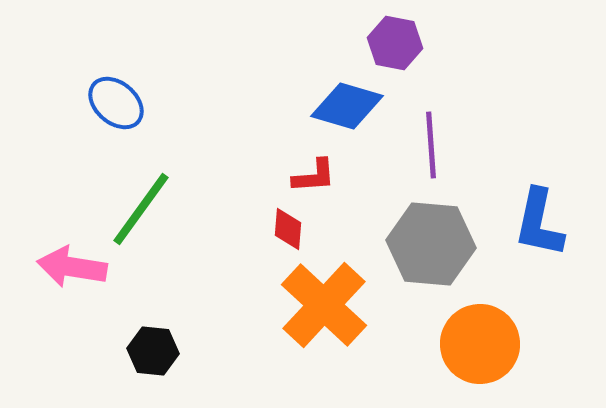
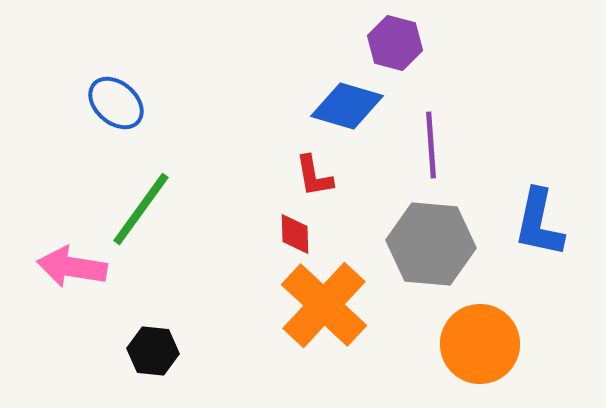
purple hexagon: rotated 4 degrees clockwise
red L-shape: rotated 84 degrees clockwise
red diamond: moved 7 px right, 5 px down; rotated 6 degrees counterclockwise
